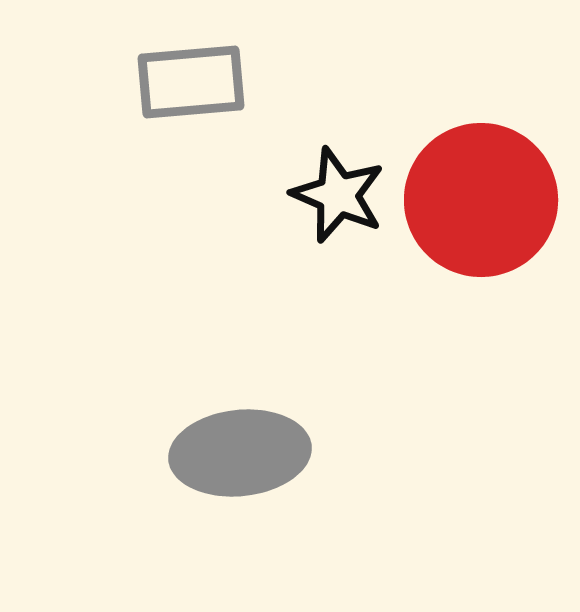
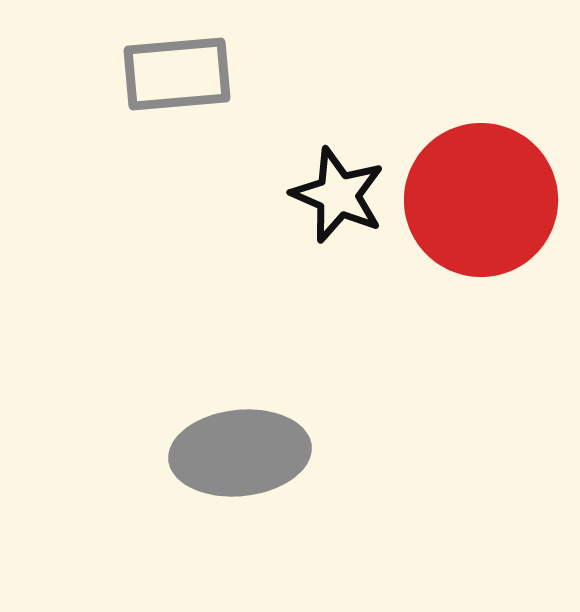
gray rectangle: moved 14 px left, 8 px up
